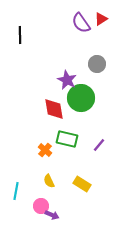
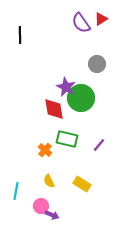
purple star: moved 1 px left, 7 px down
